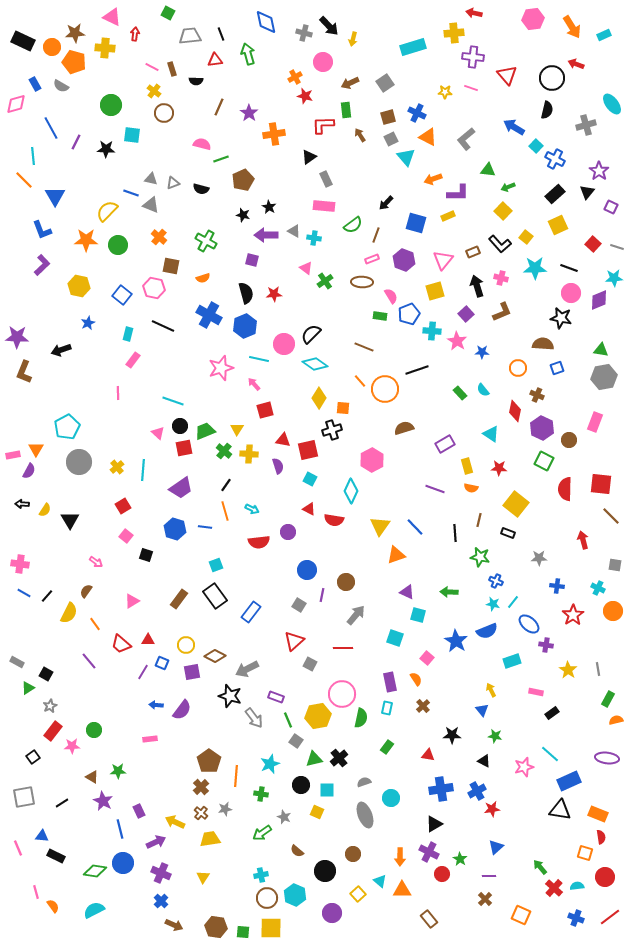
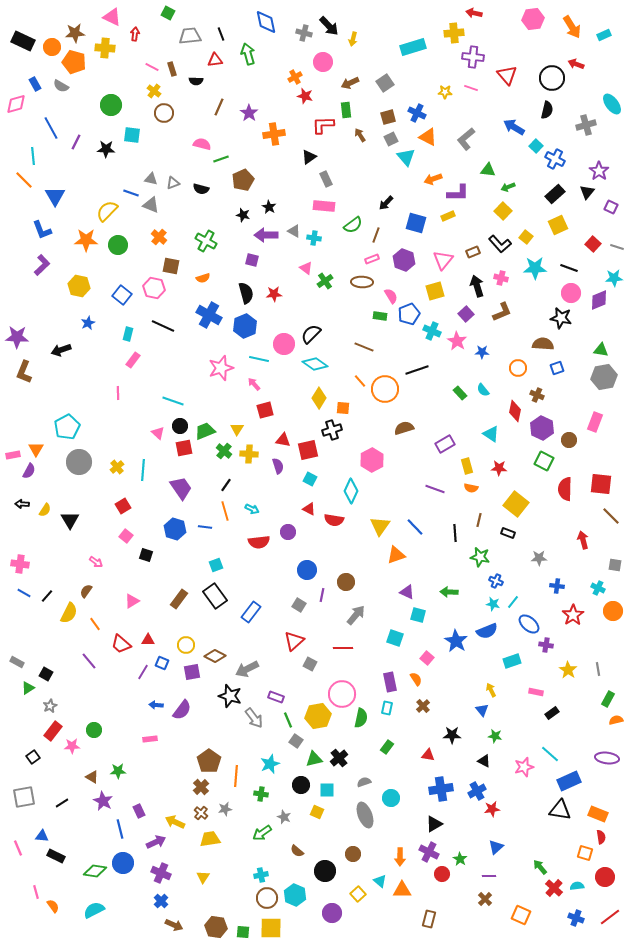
cyan cross at (432, 331): rotated 18 degrees clockwise
purple trapezoid at (181, 488): rotated 90 degrees counterclockwise
brown rectangle at (429, 919): rotated 54 degrees clockwise
